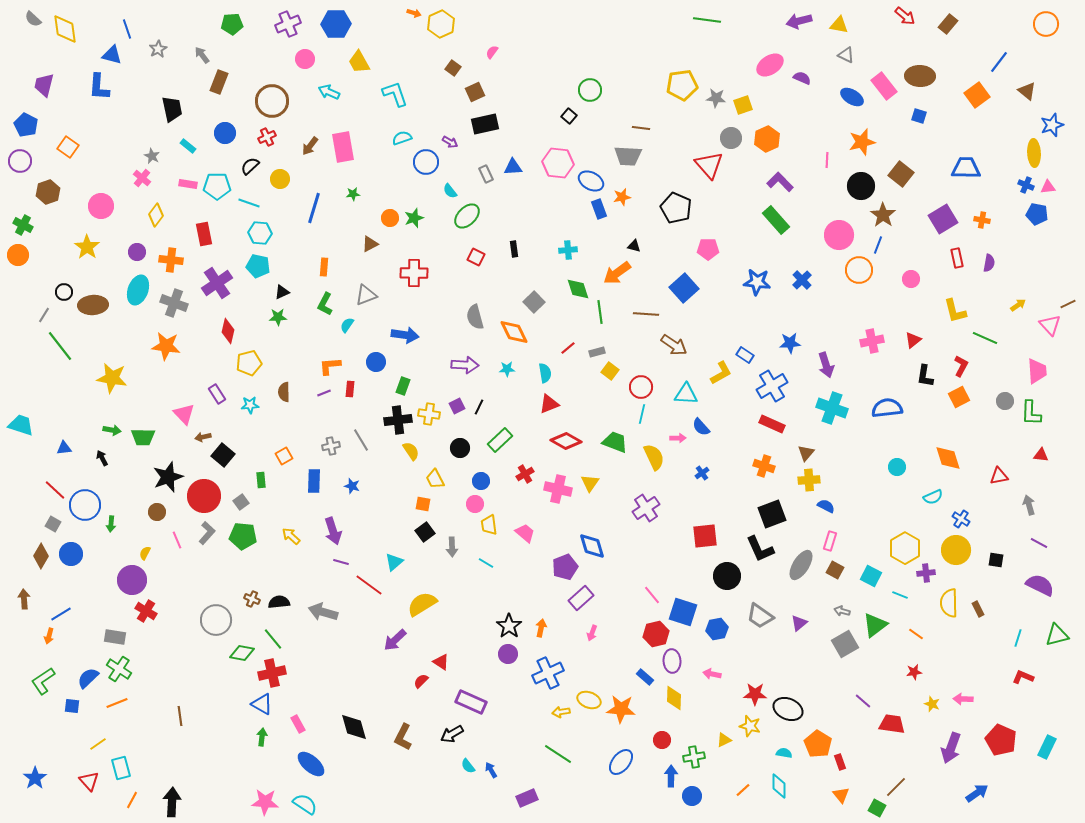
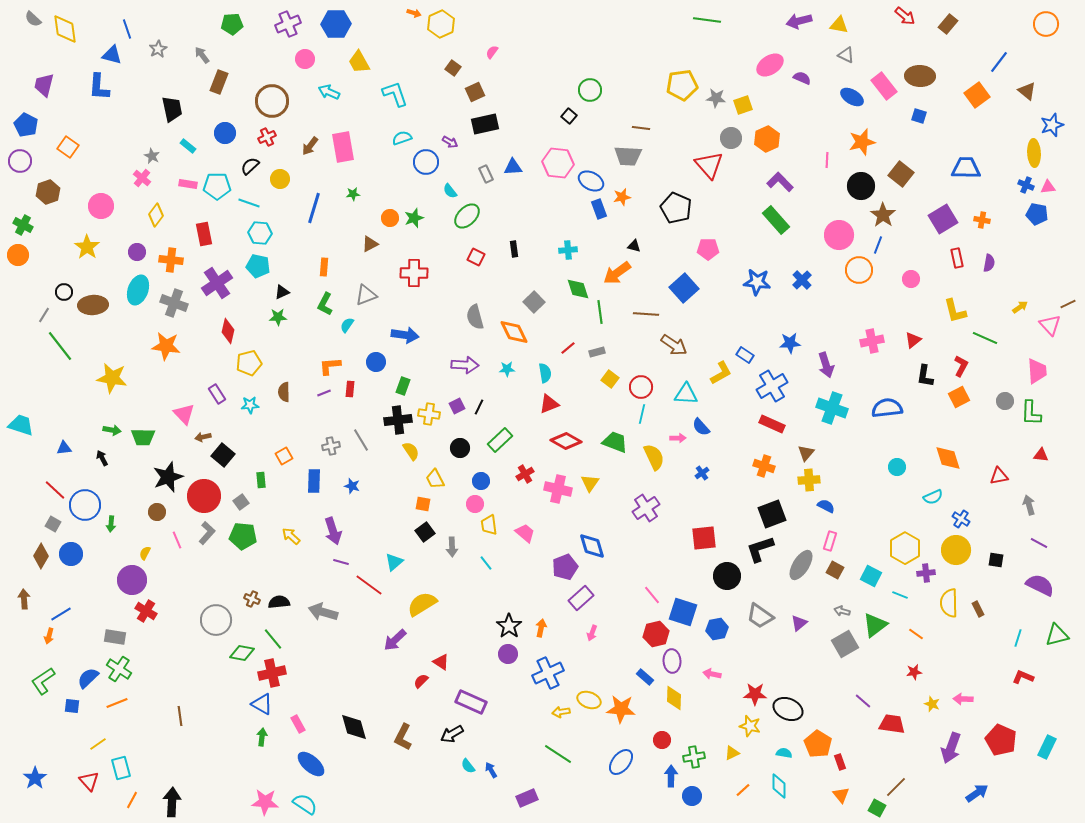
yellow arrow at (1018, 305): moved 2 px right, 2 px down
yellow square at (610, 371): moved 8 px down
red square at (705, 536): moved 1 px left, 2 px down
black L-shape at (760, 549): rotated 96 degrees clockwise
cyan line at (486, 563): rotated 21 degrees clockwise
yellow triangle at (724, 740): moved 8 px right, 13 px down
